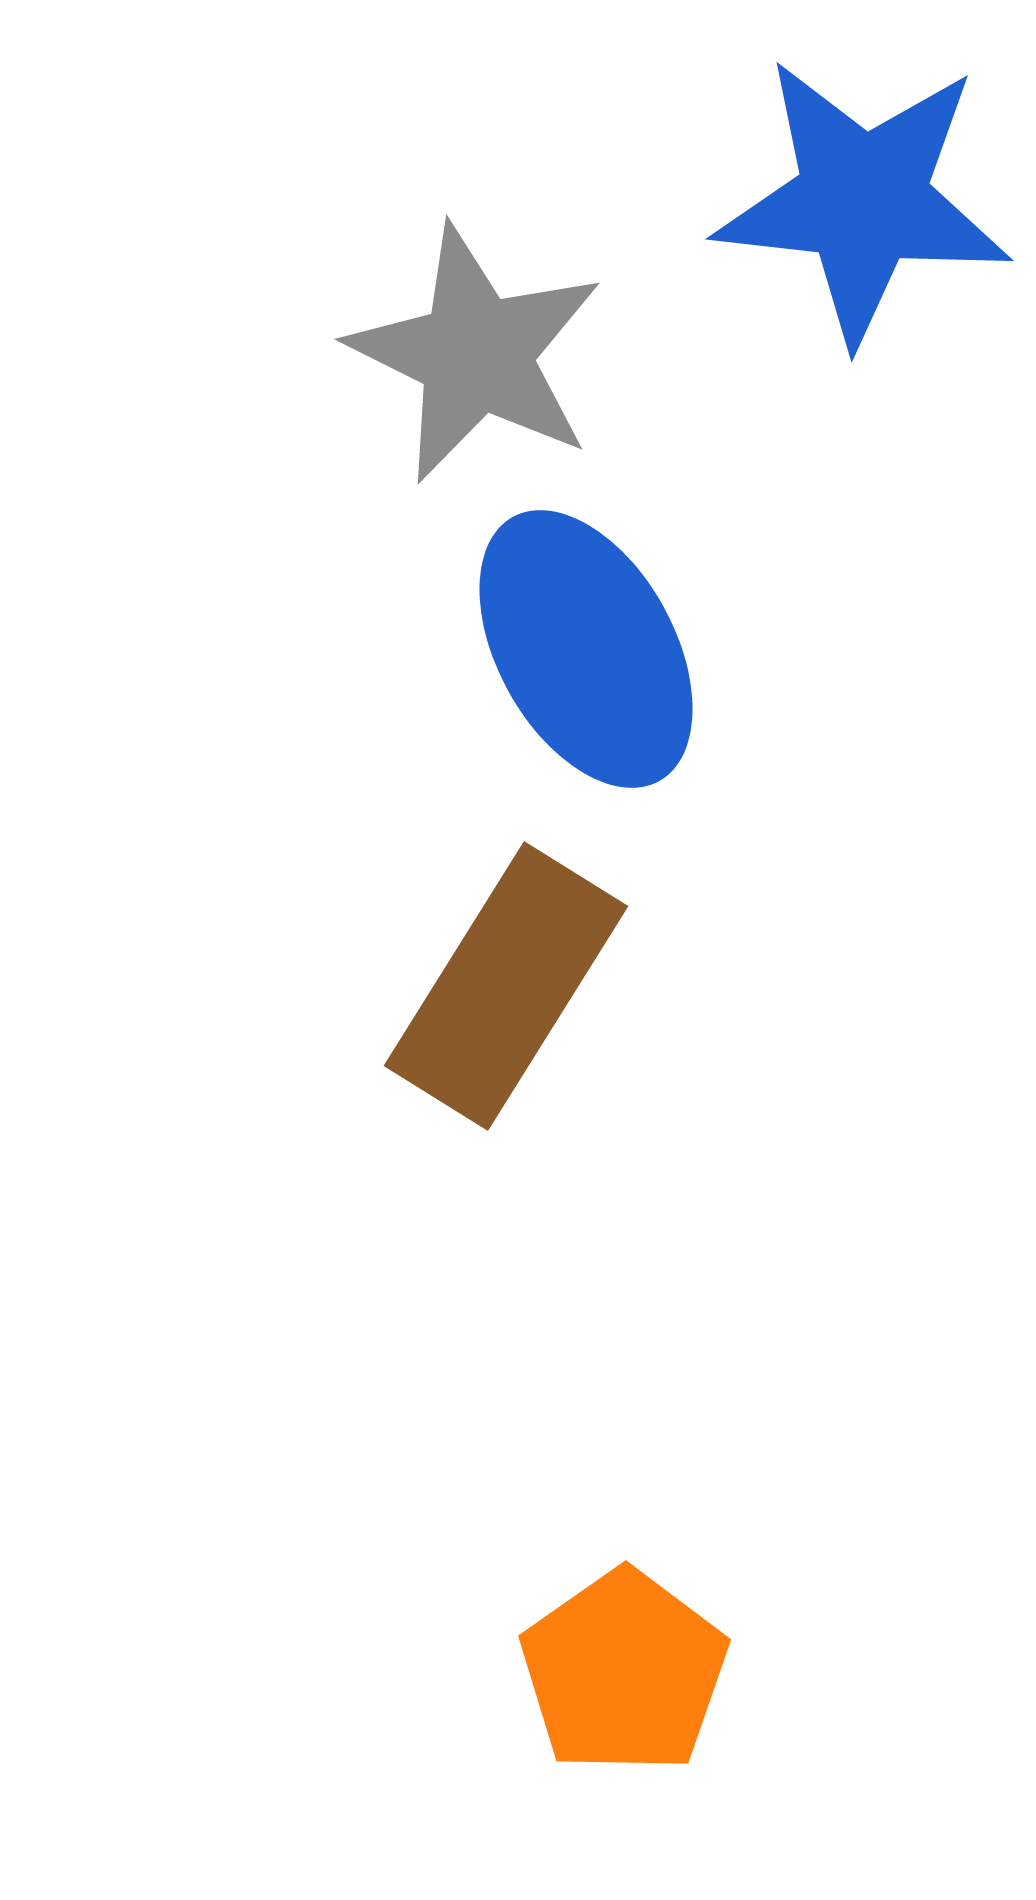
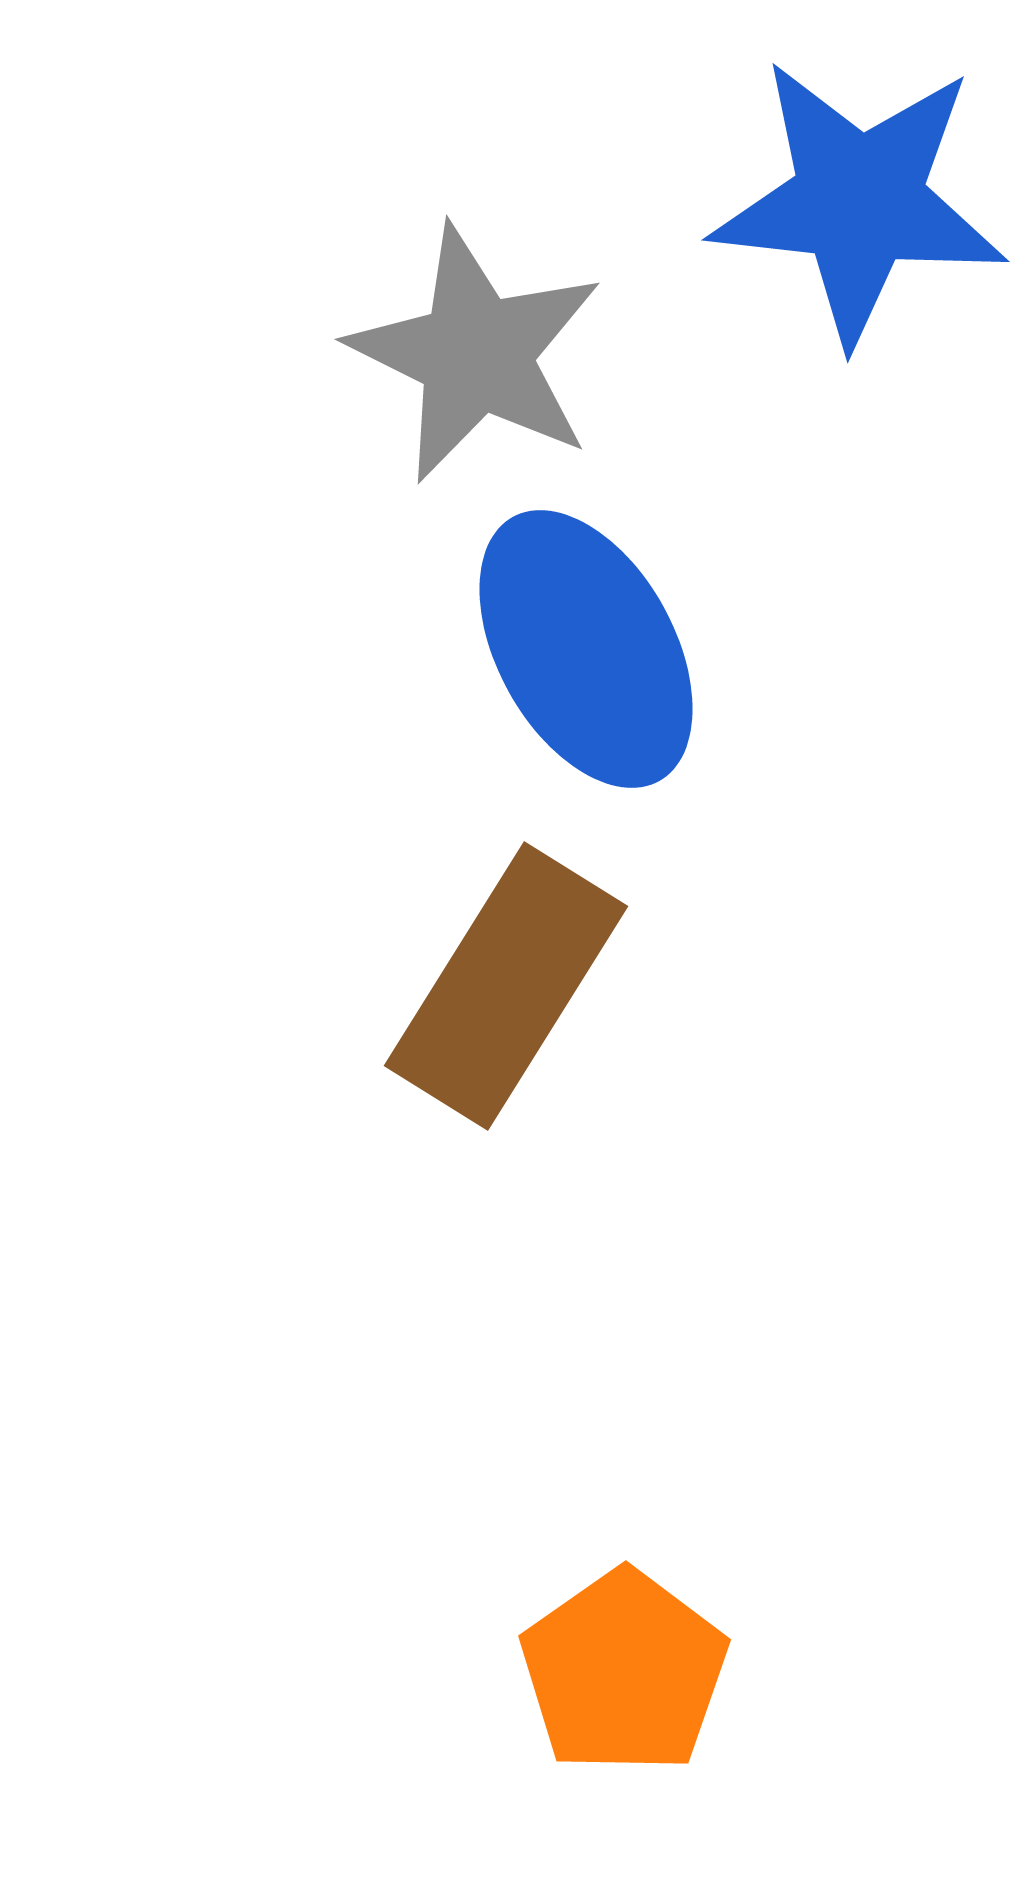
blue star: moved 4 px left, 1 px down
